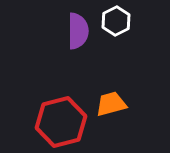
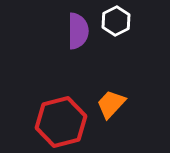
orange trapezoid: rotated 32 degrees counterclockwise
